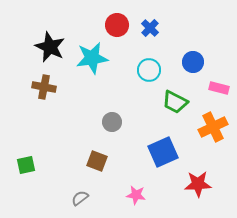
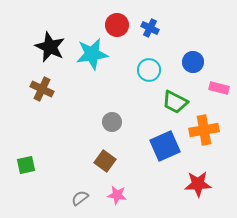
blue cross: rotated 18 degrees counterclockwise
cyan star: moved 4 px up
brown cross: moved 2 px left, 2 px down; rotated 15 degrees clockwise
orange cross: moved 9 px left, 3 px down; rotated 16 degrees clockwise
blue square: moved 2 px right, 6 px up
brown square: moved 8 px right; rotated 15 degrees clockwise
pink star: moved 19 px left
